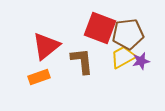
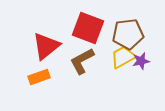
red square: moved 12 px left
brown L-shape: rotated 112 degrees counterclockwise
